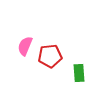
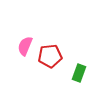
green rectangle: rotated 24 degrees clockwise
